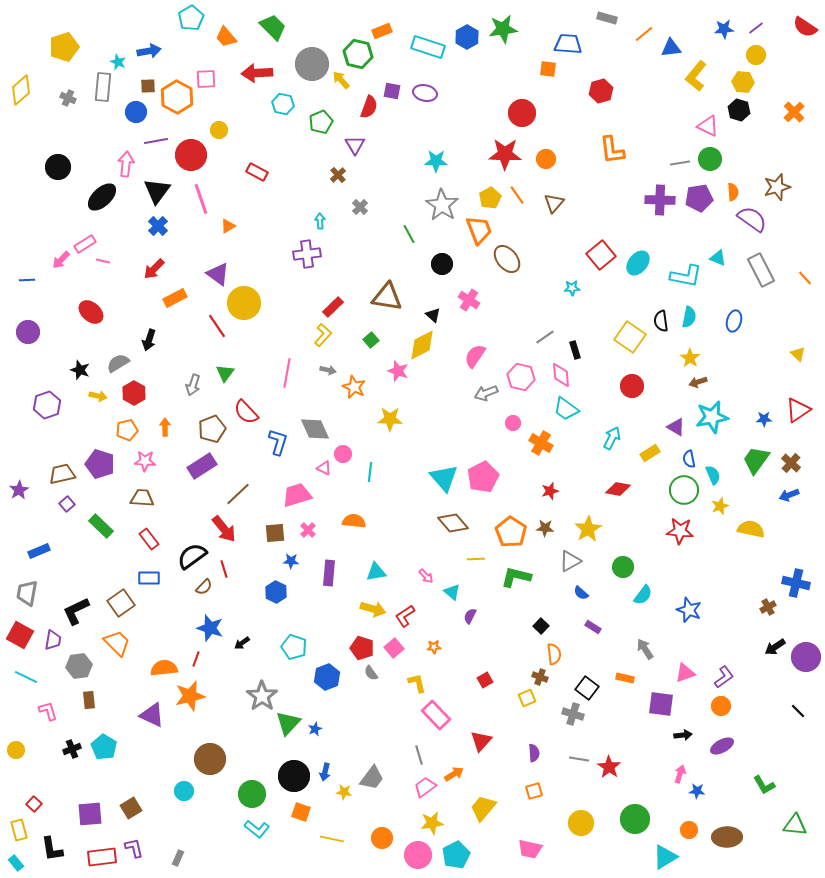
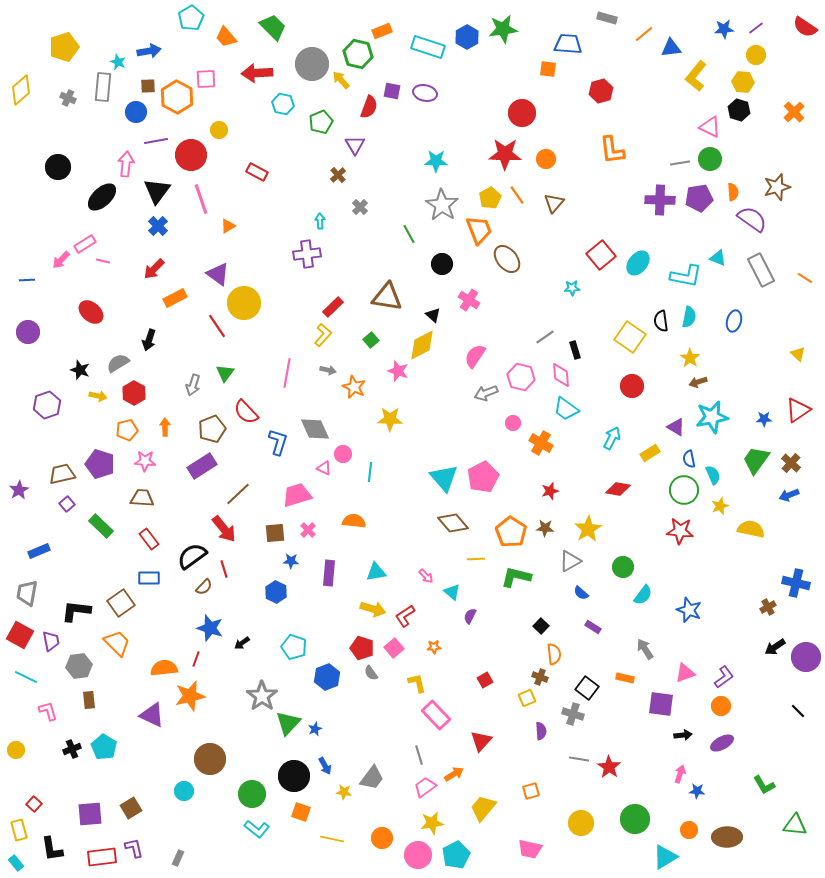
pink triangle at (708, 126): moved 2 px right, 1 px down
orange line at (805, 278): rotated 14 degrees counterclockwise
black L-shape at (76, 611): rotated 32 degrees clockwise
purple trapezoid at (53, 640): moved 2 px left, 1 px down; rotated 20 degrees counterclockwise
purple ellipse at (722, 746): moved 3 px up
purple semicircle at (534, 753): moved 7 px right, 22 px up
blue arrow at (325, 772): moved 6 px up; rotated 42 degrees counterclockwise
orange square at (534, 791): moved 3 px left
